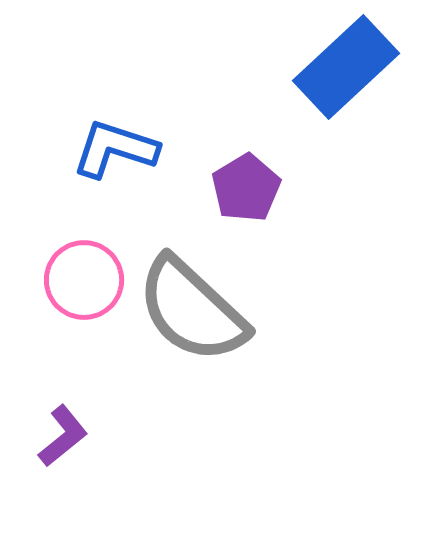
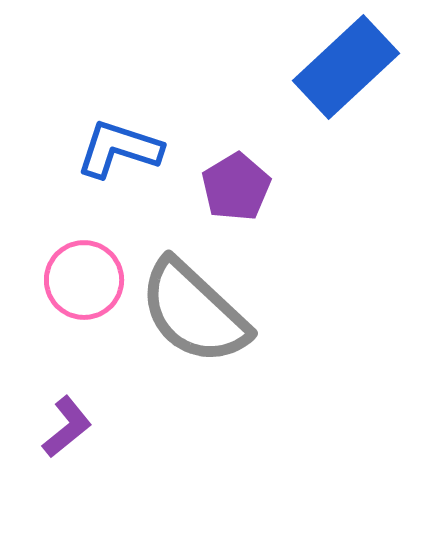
blue L-shape: moved 4 px right
purple pentagon: moved 10 px left, 1 px up
gray semicircle: moved 2 px right, 2 px down
purple L-shape: moved 4 px right, 9 px up
